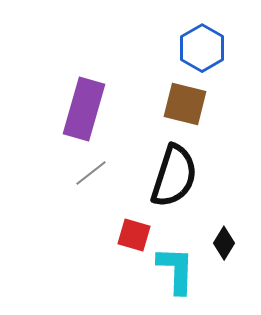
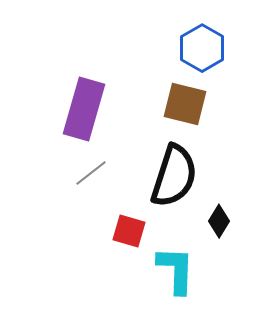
red square: moved 5 px left, 4 px up
black diamond: moved 5 px left, 22 px up
